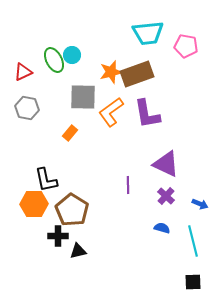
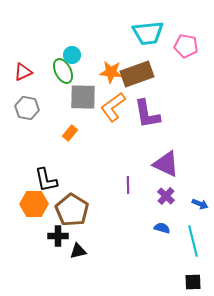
green ellipse: moved 9 px right, 11 px down
orange star: rotated 20 degrees clockwise
orange L-shape: moved 2 px right, 5 px up
